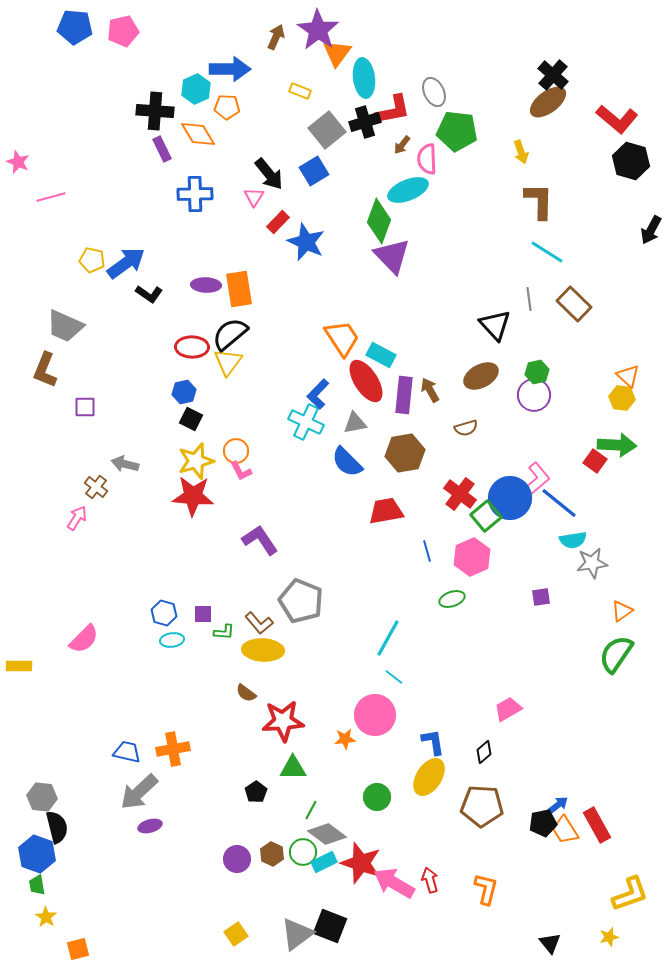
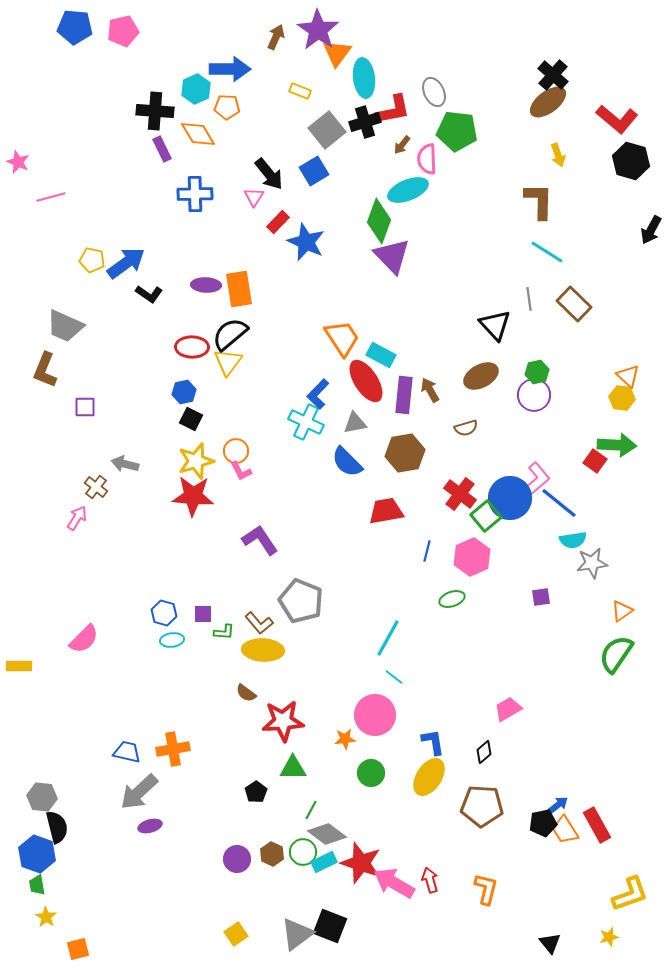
yellow arrow at (521, 152): moved 37 px right, 3 px down
blue line at (427, 551): rotated 30 degrees clockwise
green circle at (377, 797): moved 6 px left, 24 px up
